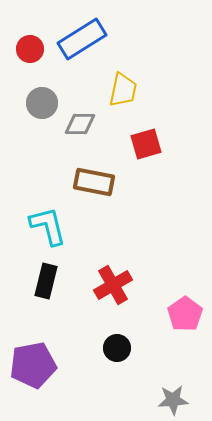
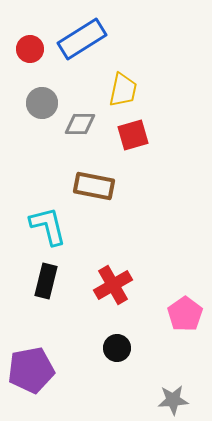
red square: moved 13 px left, 9 px up
brown rectangle: moved 4 px down
purple pentagon: moved 2 px left, 5 px down
